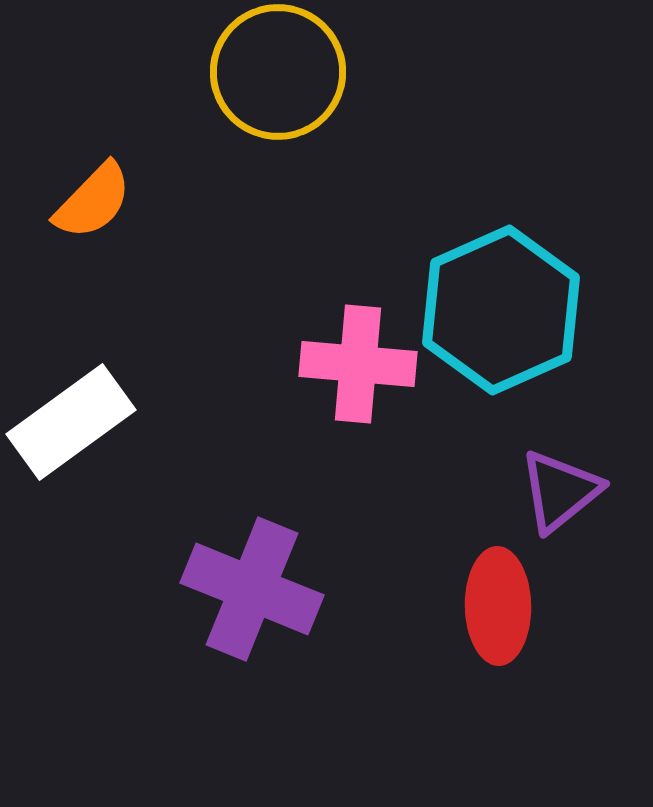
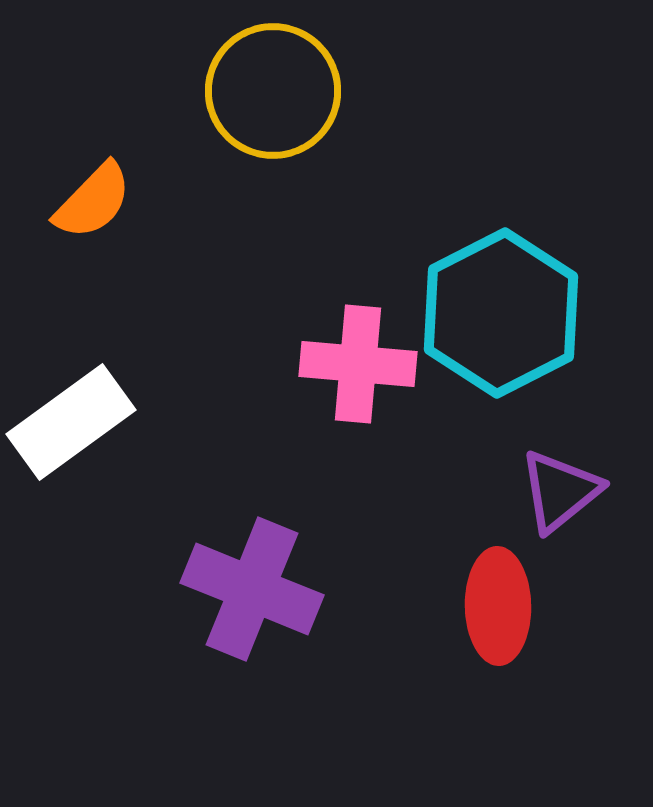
yellow circle: moved 5 px left, 19 px down
cyan hexagon: moved 3 px down; rotated 3 degrees counterclockwise
